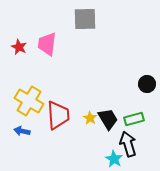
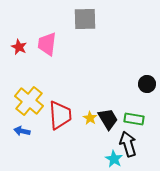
yellow cross: rotated 8 degrees clockwise
red trapezoid: moved 2 px right
green rectangle: rotated 24 degrees clockwise
